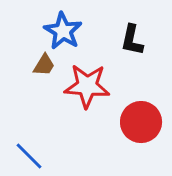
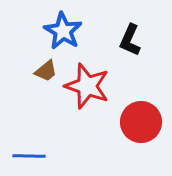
black L-shape: moved 2 px left; rotated 12 degrees clockwise
brown trapezoid: moved 2 px right, 6 px down; rotated 20 degrees clockwise
red star: rotated 15 degrees clockwise
blue line: rotated 44 degrees counterclockwise
